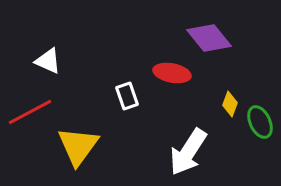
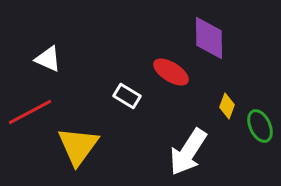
purple diamond: rotated 39 degrees clockwise
white triangle: moved 2 px up
red ellipse: moved 1 px left, 1 px up; rotated 21 degrees clockwise
white rectangle: rotated 40 degrees counterclockwise
yellow diamond: moved 3 px left, 2 px down
green ellipse: moved 4 px down
